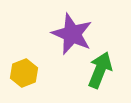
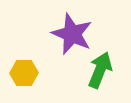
yellow hexagon: rotated 20 degrees clockwise
